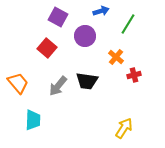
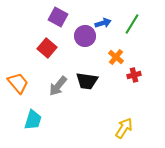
blue arrow: moved 2 px right, 12 px down
green line: moved 4 px right
cyan trapezoid: rotated 15 degrees clockwise
